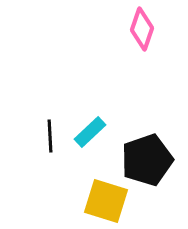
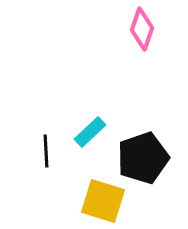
black line: moved 4 px left, 15 px down
black pentagon: moved 4 px left, 2 px up
yellow square: moved 3 px left
